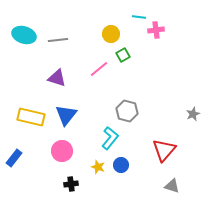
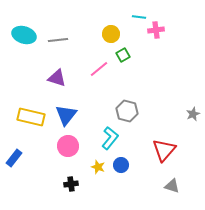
pink circle: moved 6 px right, 5 px up
